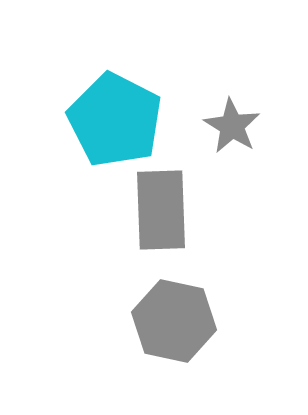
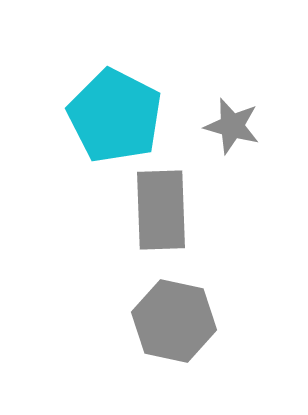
cyan pentagon: moved 4 px up
gray star: rotated 16 degrees counterclockwise
